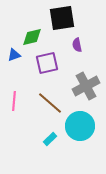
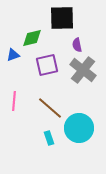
black square: rotated 8 degrees clockwise
green diamond: moved 1 px down
blue triangle: moved 1 px left
purple square: moved 2 px down
gray cross: moved 3 px left, 16 px up; rotated 24 degrees counterclockwise
brown line: moved 5 px down
cyan circle: moved 1 px left, 2 px down
cyan rectangle: moved 1 px left, 1 px up; rotated 64 degrees counterclockwise
